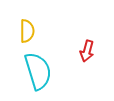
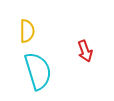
red arrow: moved 2 px left; rotated 35 degrees counterclockwise
